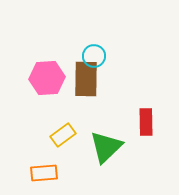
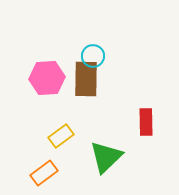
cyan circle: moved 1 px left
yellow rectangle: moved 2 px left, 1 px down
green triangle: moved 10 px down
orange rectangle: rotated 32 degrees counterclockwise
